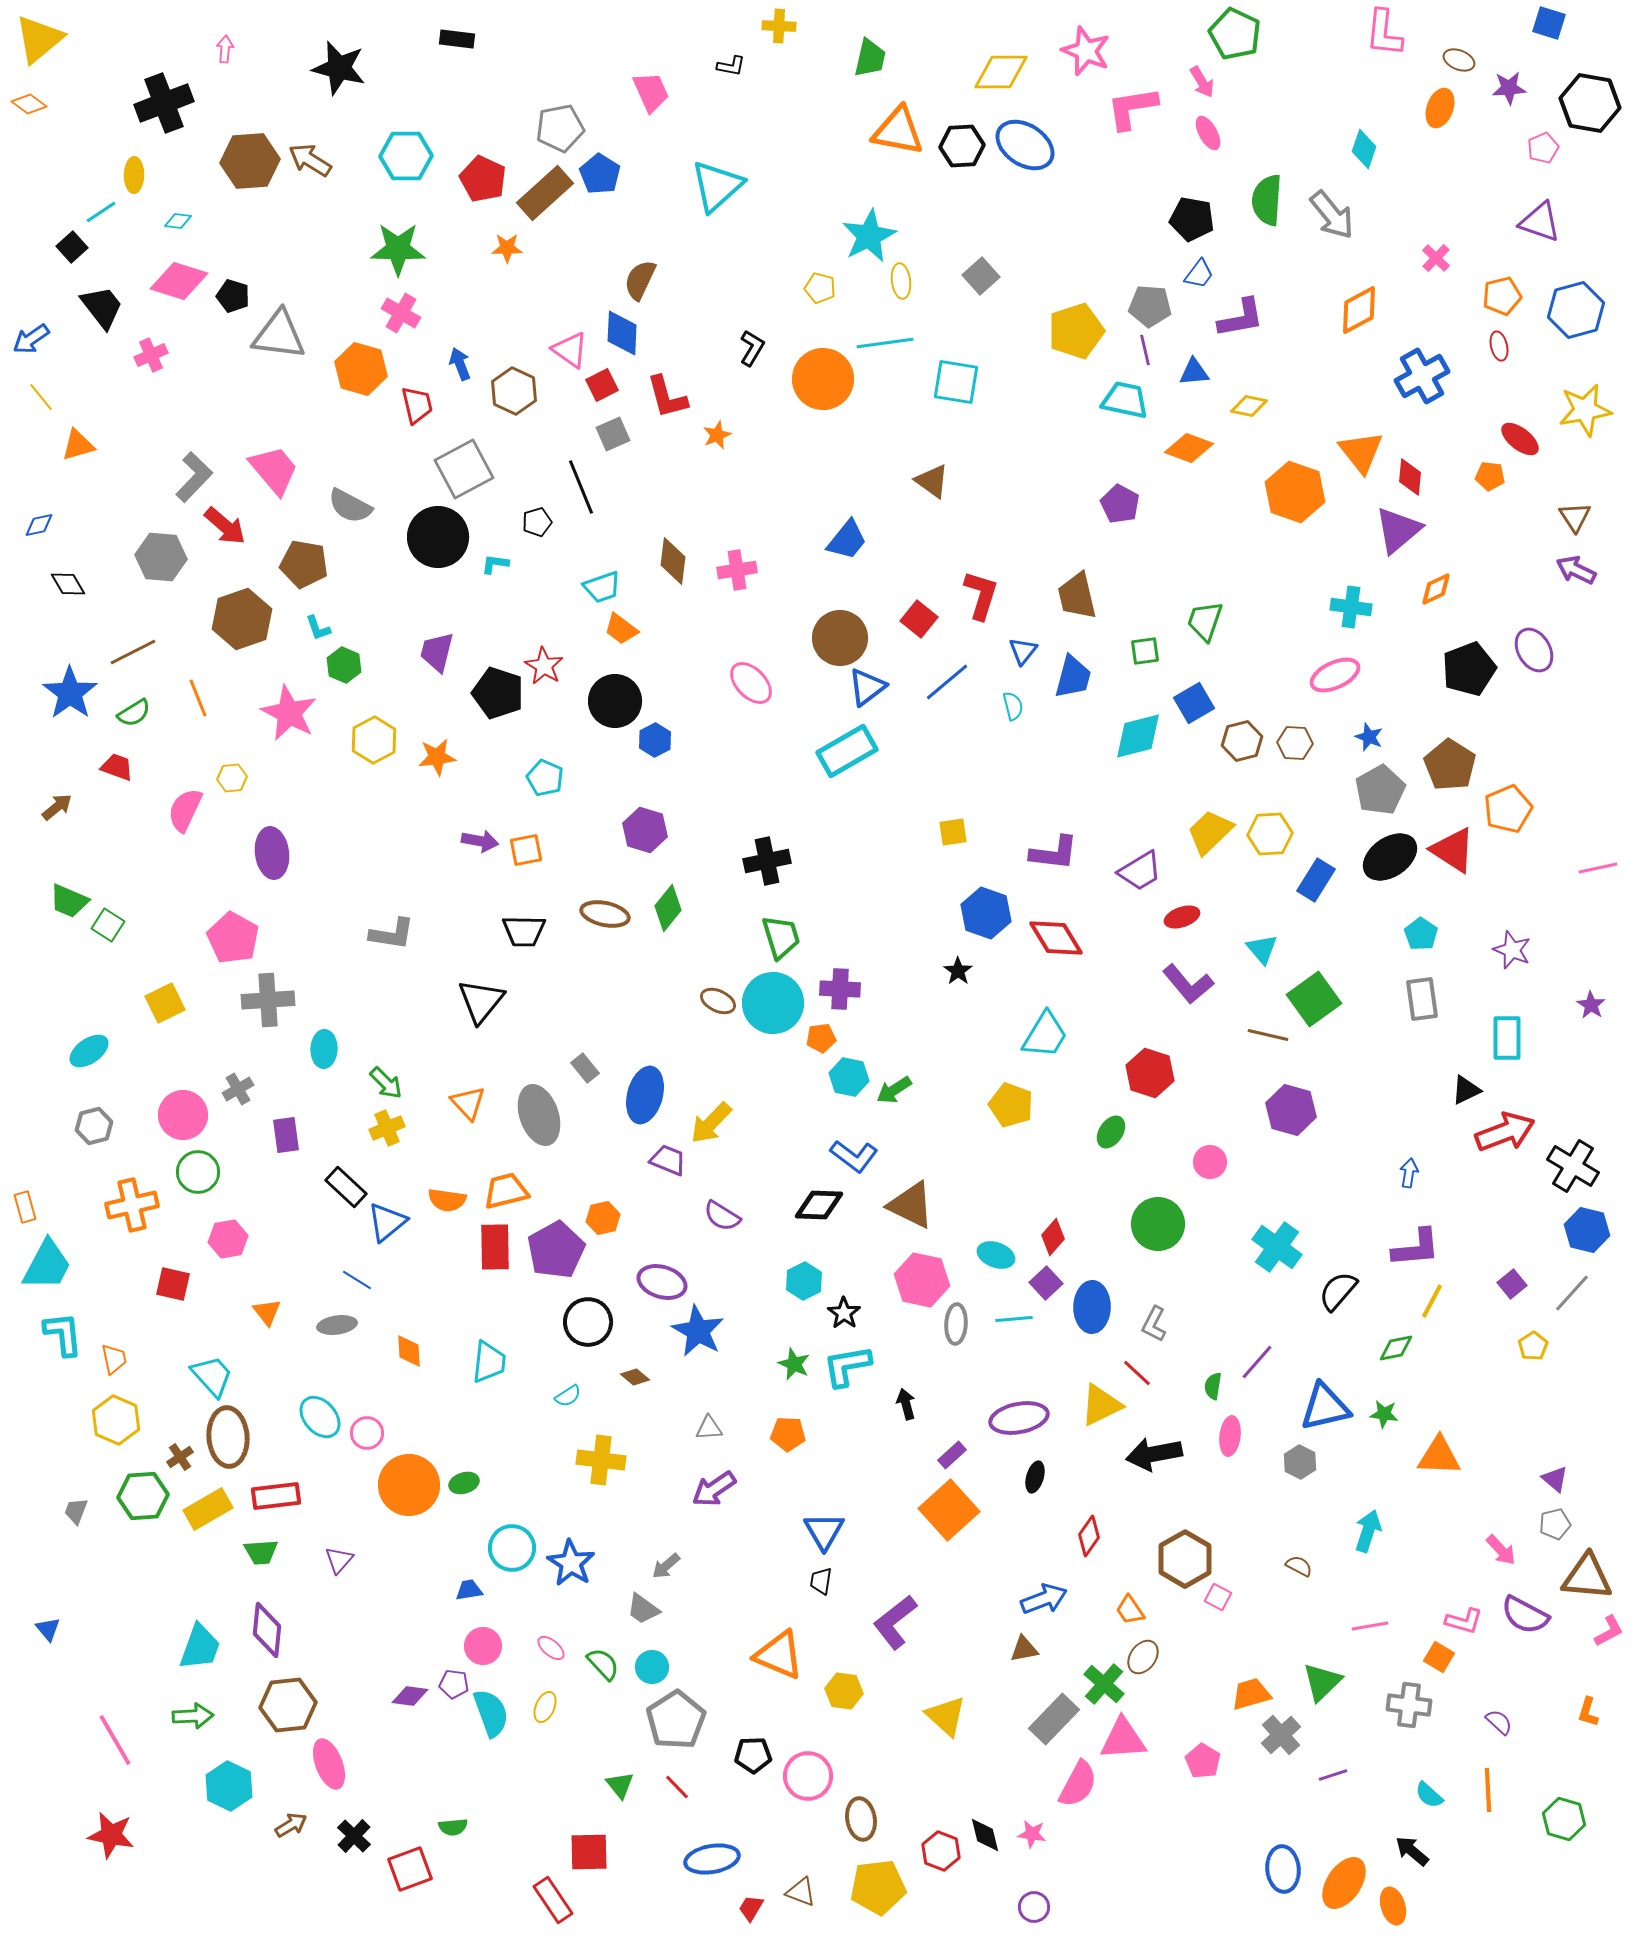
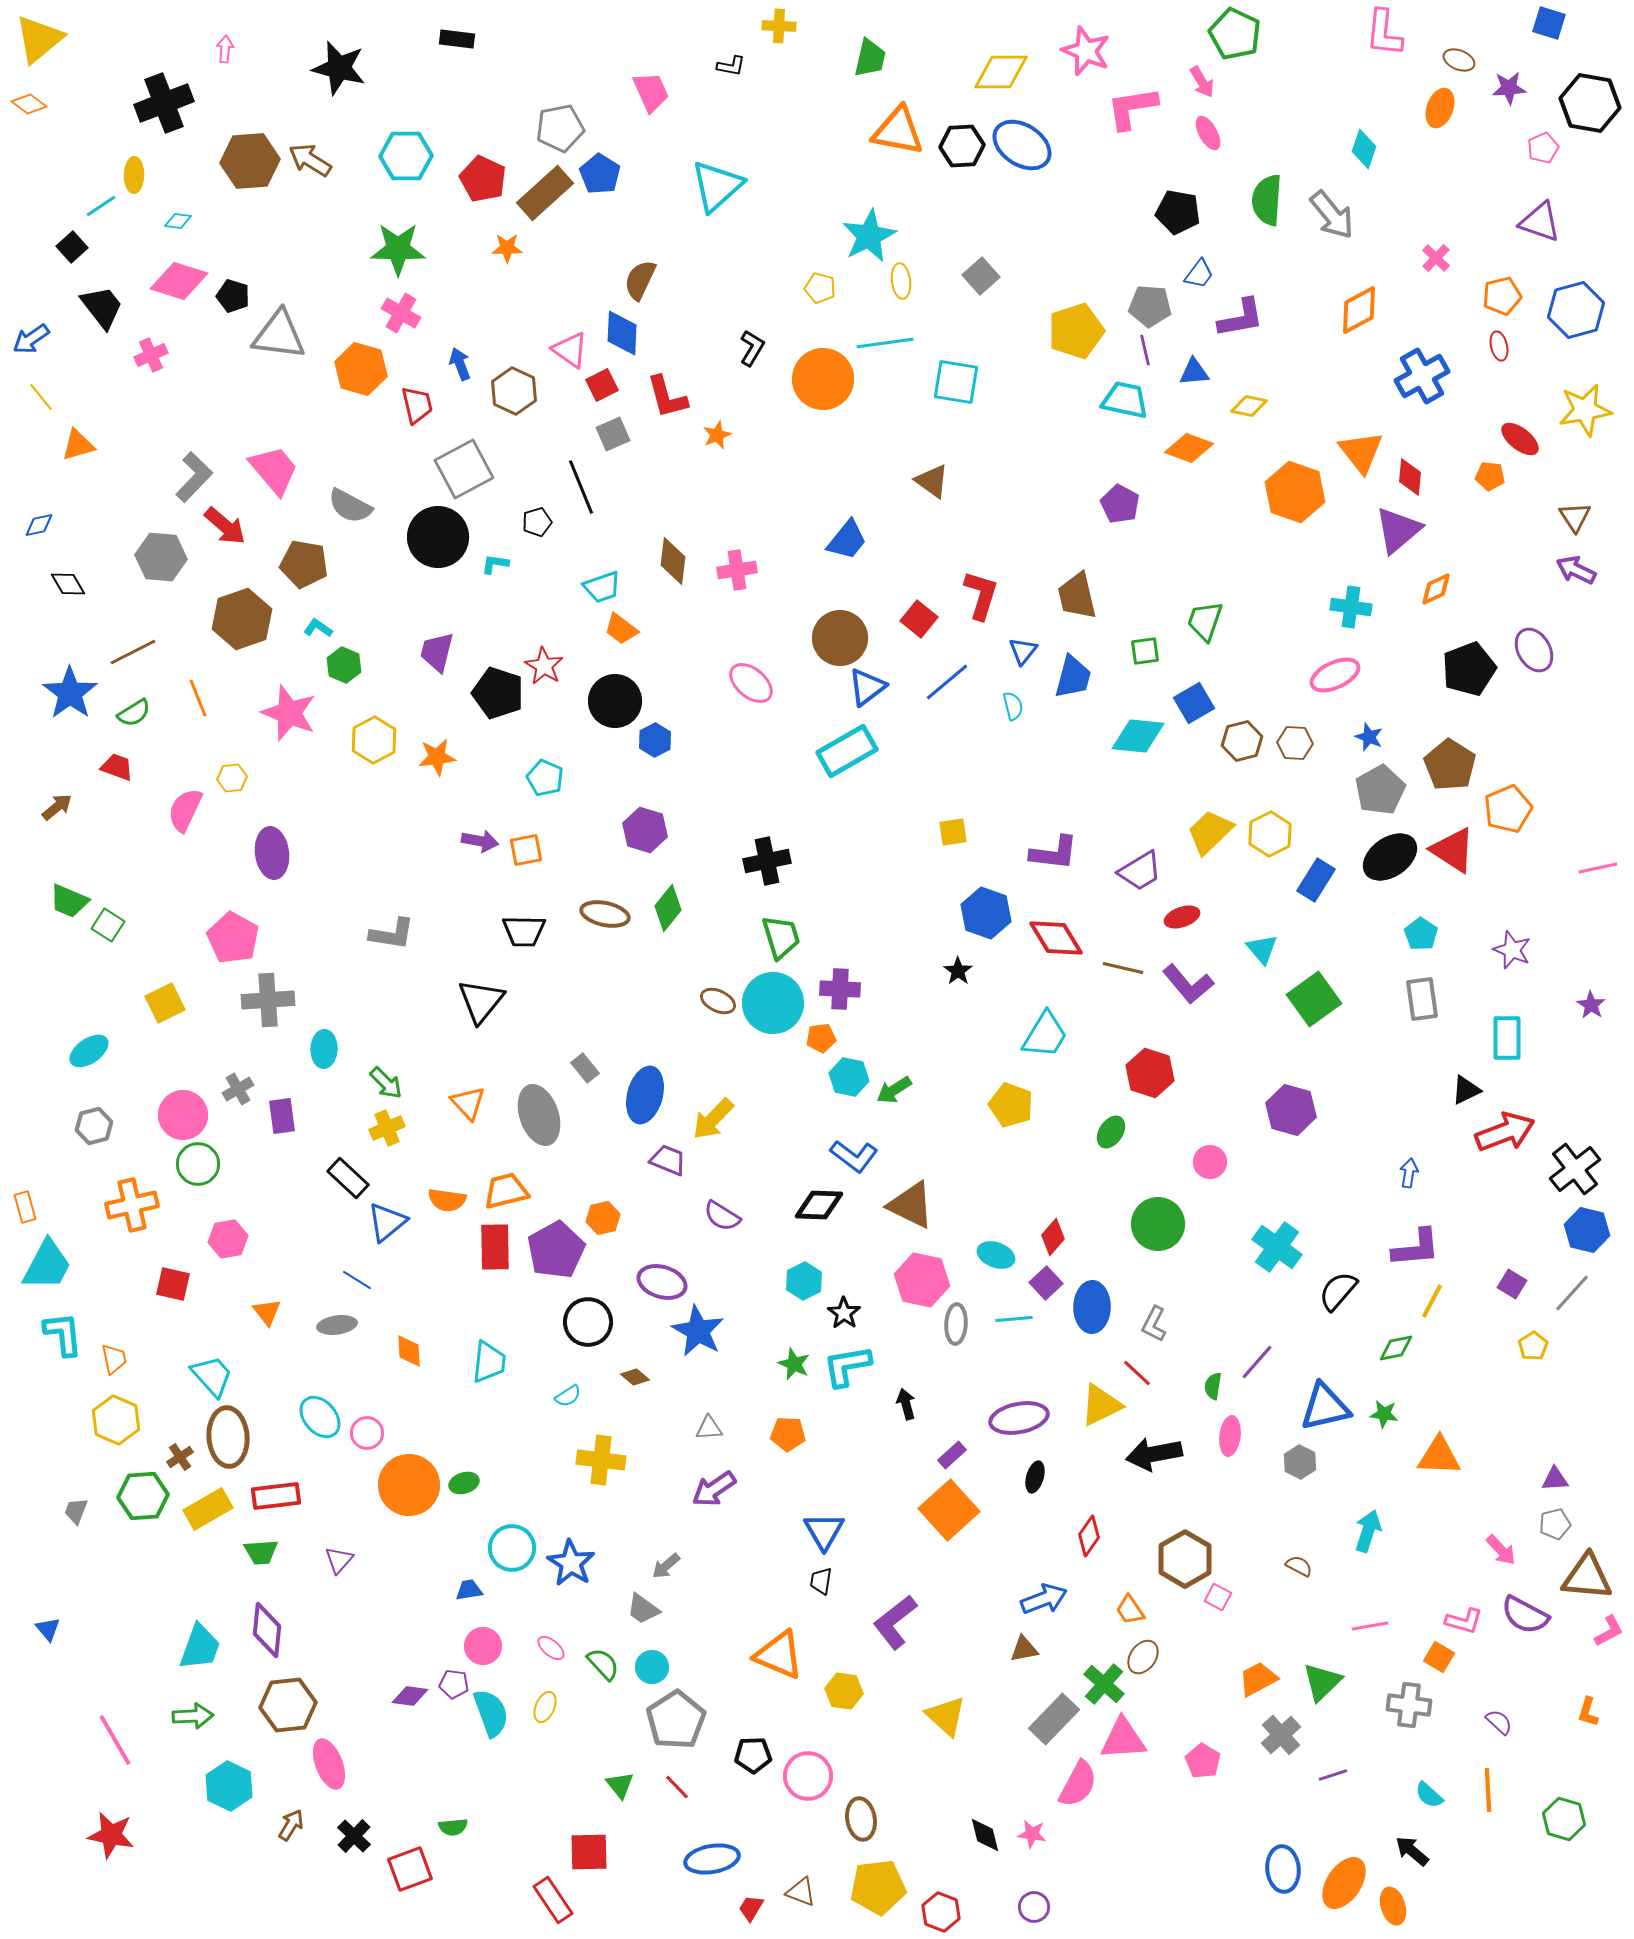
blue ellipse at (1025, 145): moved 3 px left
cyan line at (101, 212): moved 6 px up
black pentagon at (1192, 219): moved 14 px left, 7 px up
cyan L-shape at (318, 628): rotated 144 degrees clockwise
pink ellipse at (751, 683): rotated 6 degrees counterclockwise
pink star at (289, 713): rotated 6 degrees counterclockwise
cyan diamond at (1138, 736): rotated 20 degrees clockwise
yellow hexagon at (1270, 834): rotated 24 degrees counterclockwise
brown line at (1268, 1035): moved 145 px left, 67 px up
yellow arrow at (711, 1123): moved 2 px right, 4 px up
purple rectangle at (286, 1135): moved 4 px left, 19 px up
black cross at (1573, 1166): moved 2 px right, 3 px down; rotated 21 degrees clockwise
green circle at (198, 1172): moved 8 px up
black rectangle at (346, 1187): moved 2 px right, 9 px up
purple square at (1512, 1284): rotated 20 degrees counterclockwise
purple triangle at (1555, 1479): rotated 44 degrees counterclockwise
orange trapezoid at (1251, 1694): moved 7 px right, 15 px up; rotated 12 degrees counterclockwise
brown arrow at (291, 1825): rotated 28 degrees counterclockwise
red hexagon at (941, 1851): moved 61 px down
